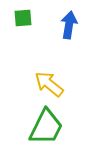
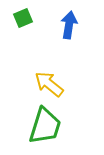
green square: rotated 18 degrees counterclockwise
green trapezoid: moved 1 px left, 1 px up; rotated 9 degrees counterclockwise
